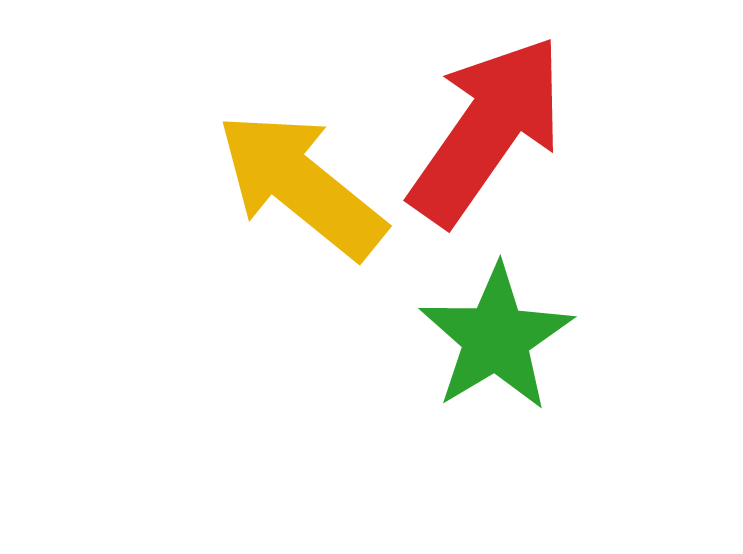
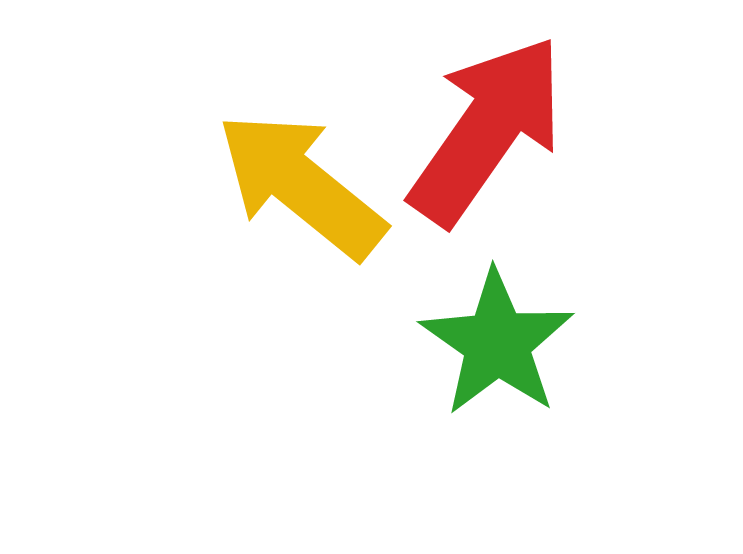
green star: moved 1 px right, 5 px down; rotated 6 degrees counterclockwise
